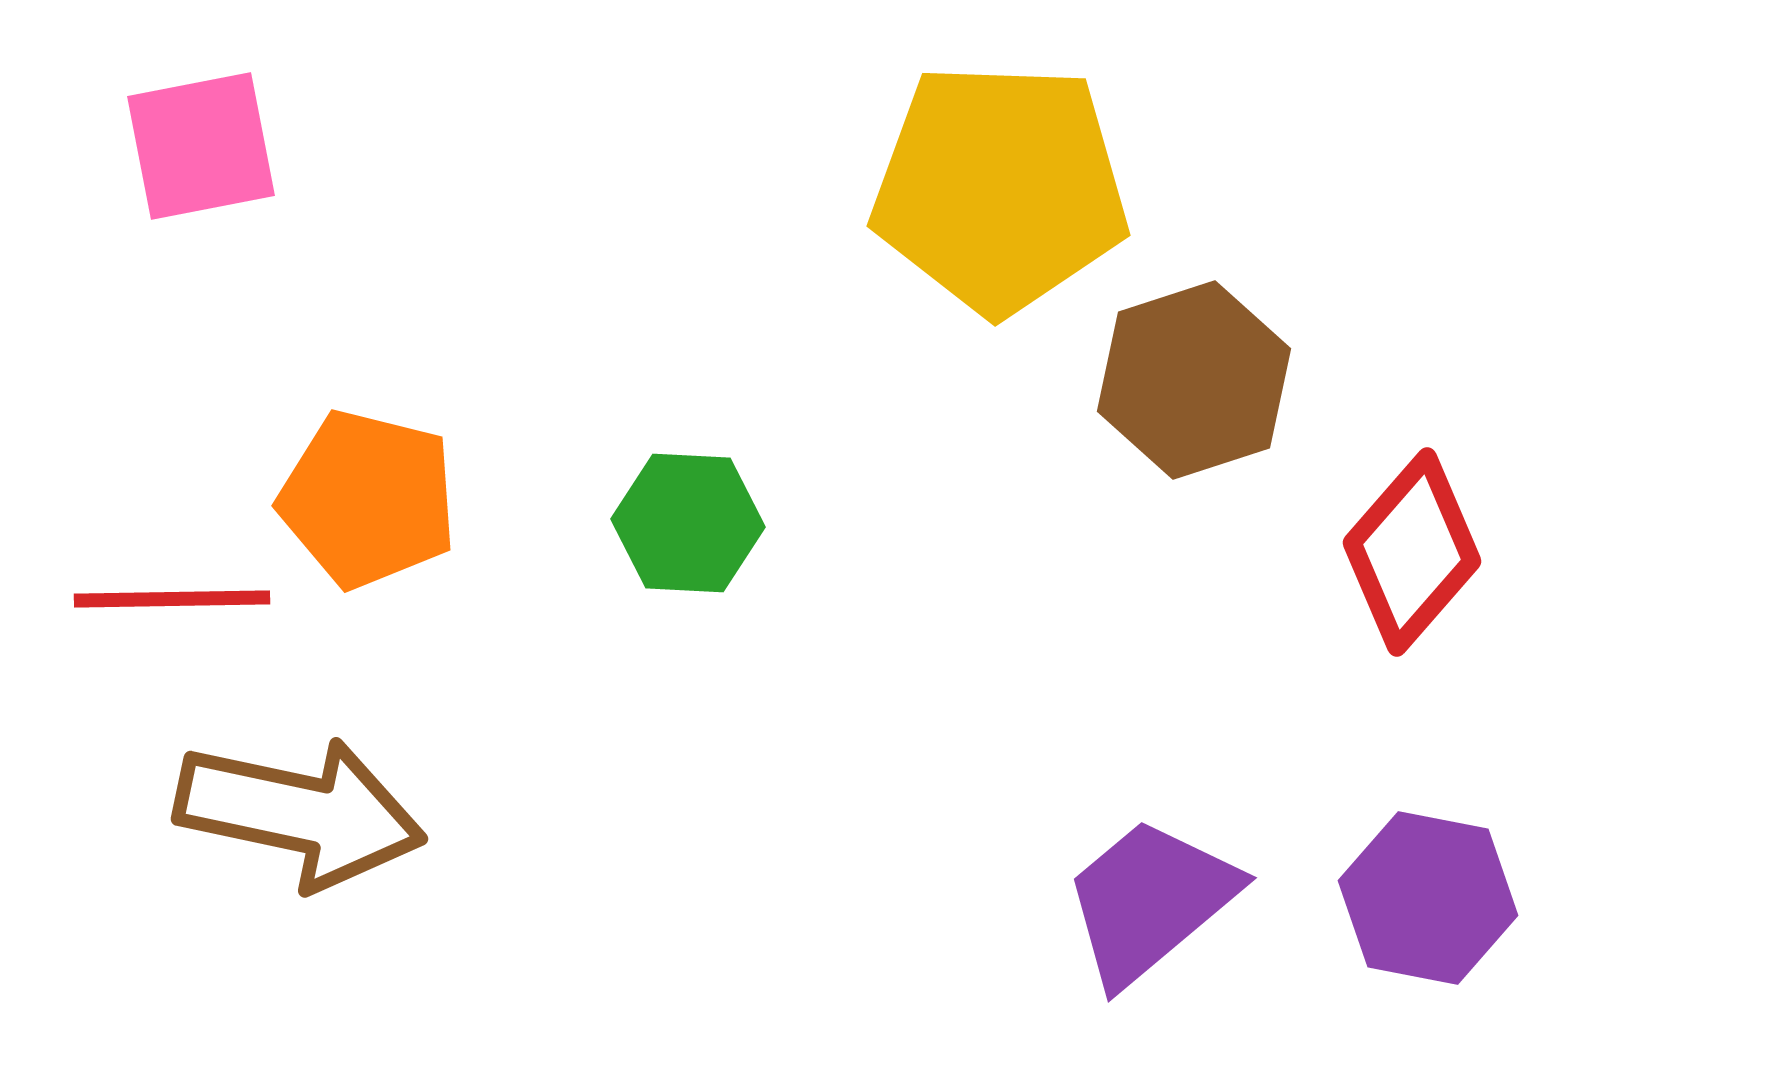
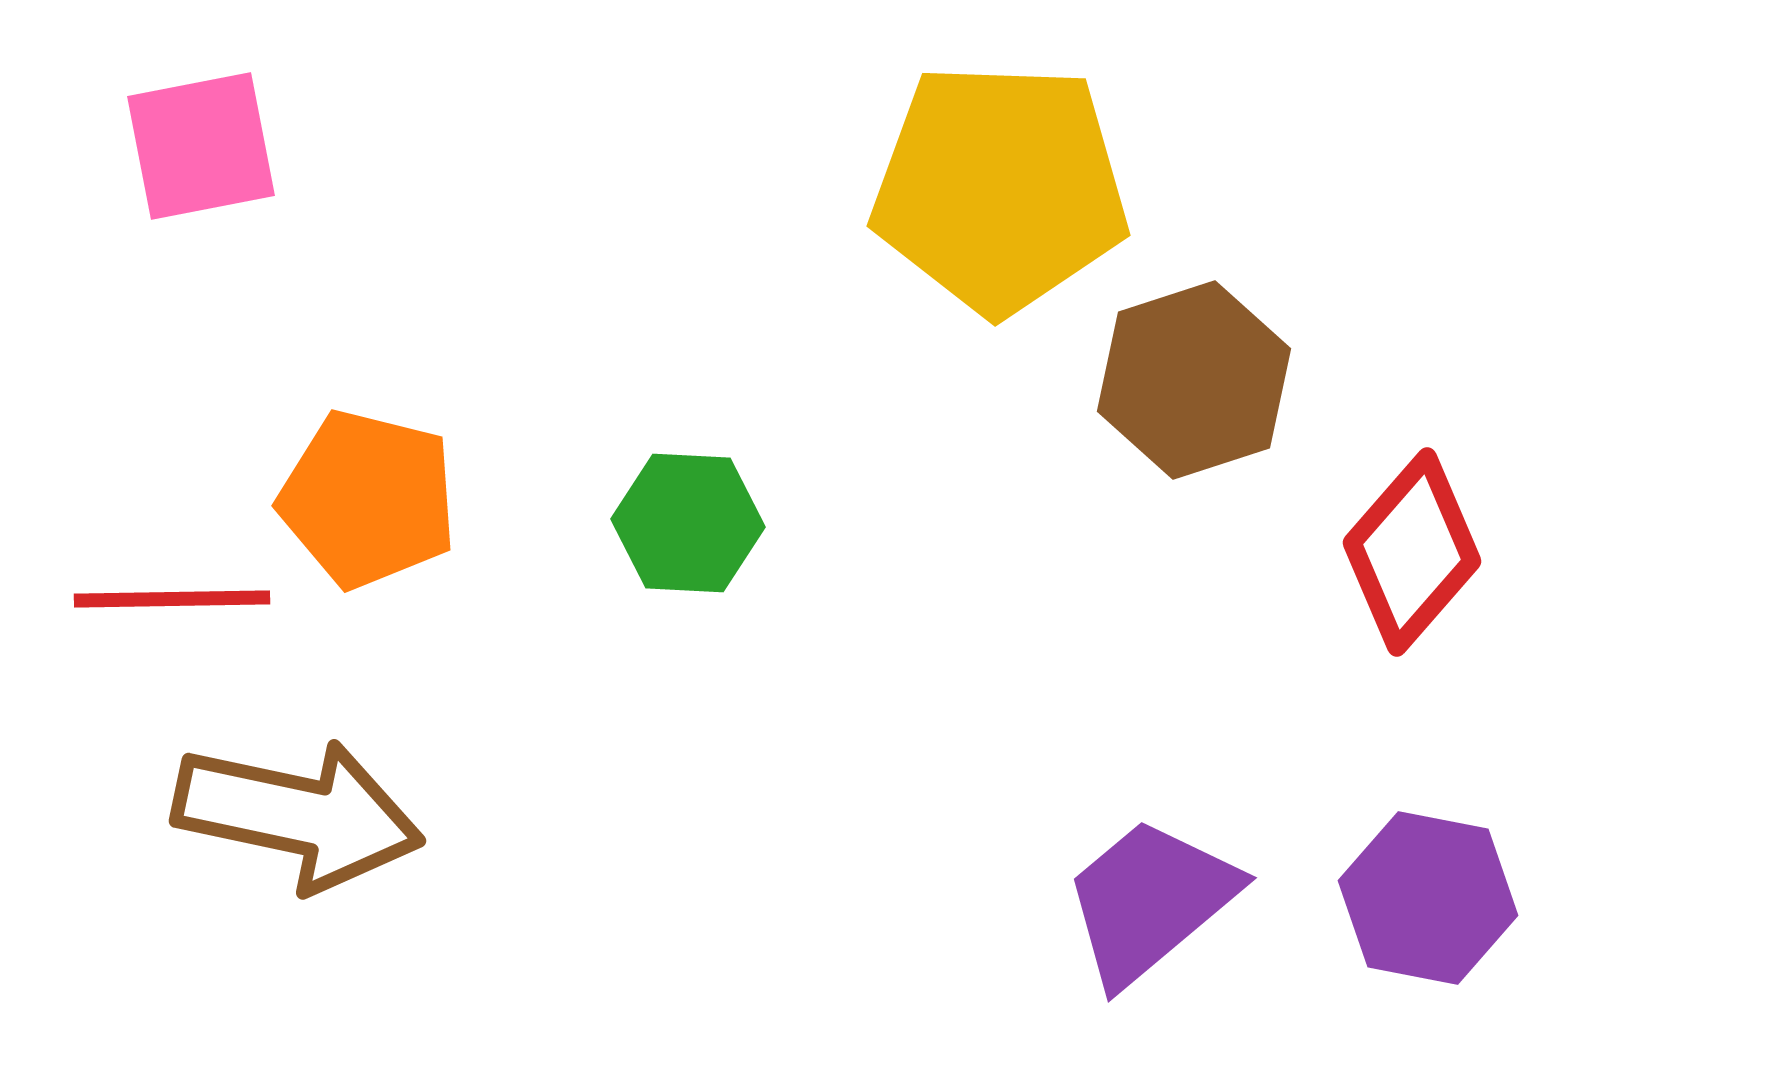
brown arrow: moved 2 px left, 2 px down
